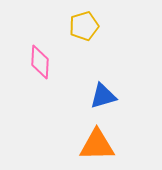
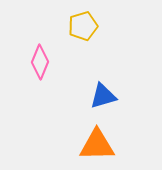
yellow pentagon: moved 1 px left
pink diamond: rotated 20 degrees clockwise
